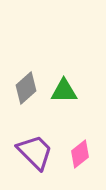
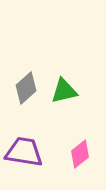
green triangle: rotated 12 degrees counterclockwise
purple trapezoid: moved 11 px left; rotated 36 degrees counterclockwise
